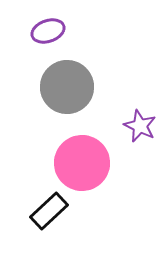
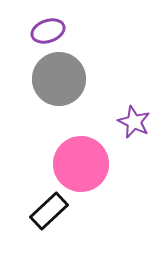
gray circle: moved 8 px left, 8 px up
purple star: moved 6 px left, 4 px up
pink circle: moved 1 px left, 1 px down
